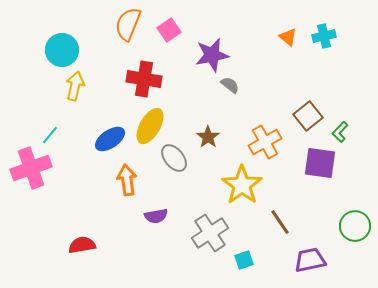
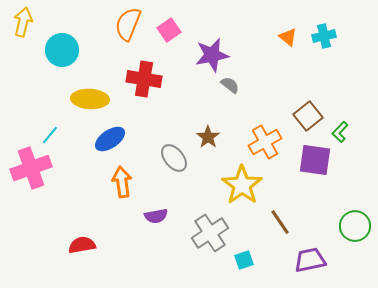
yellow arrow: moved 52 px left, 64 px up
yellow ellipse: moved 60 px left, 27 px up; rotated 63 degrees clockwise
purple square: moved 5 px left, 3 px up
orange arrow: moved 5 px left, 2 px down
